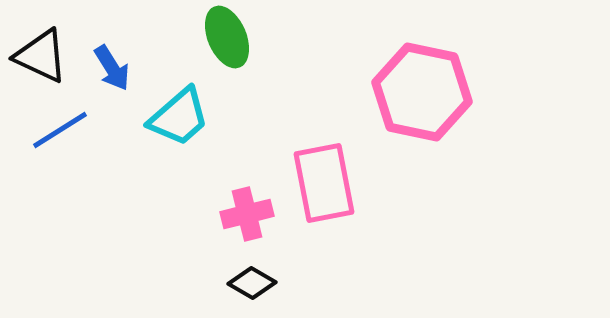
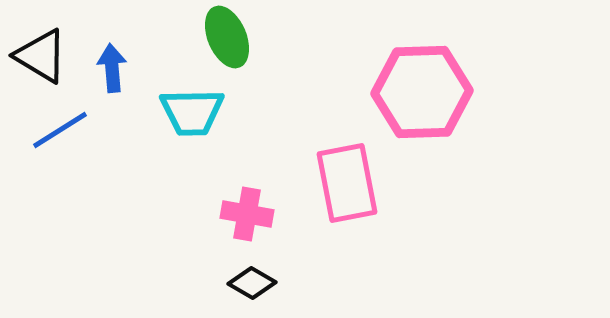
black triangle: rotated 6 degrees clockwise
blue arrow: rotated 153 degrees counterclockwise
pink hexagon: rotated 14 degrees counterclockwise
cyan trapezoid: moved 13 px right, 5 px up; rotated 40 degrees clockwise
pink rectangle: moved 23 px right
pink cross: rotated 24 degrees clockwise
